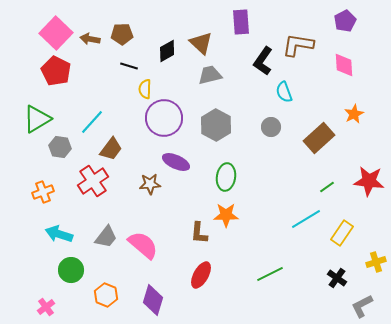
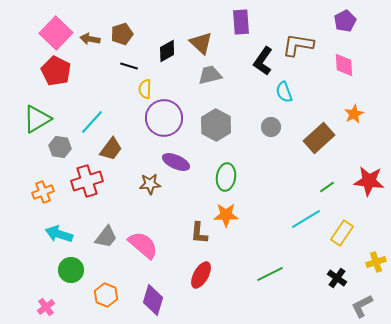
brown pentagon at (122, 34): rotated 15 degrees counterclockwise
red cross at (93, 181): moved 6 px left; rotated 16 degrees clockwise
